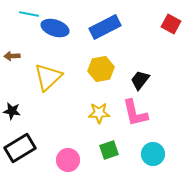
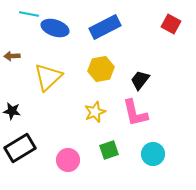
yellow star: moved 4 px left, 1 px up; rotated 20 degrees counterclockwise
